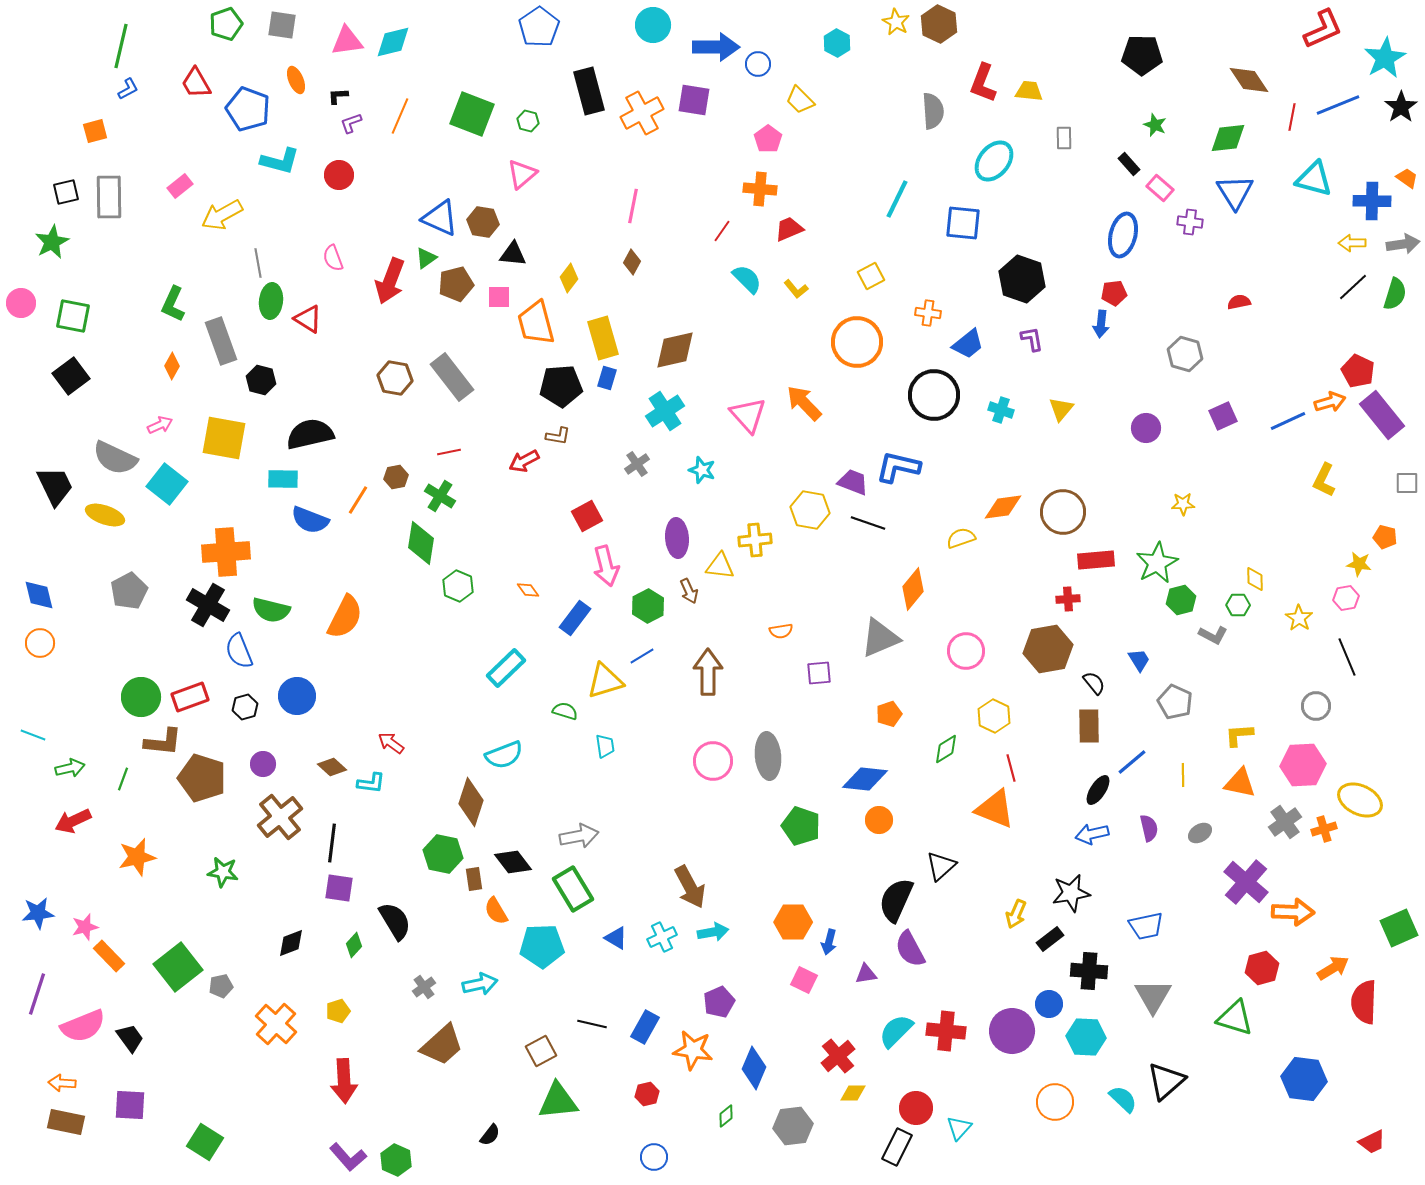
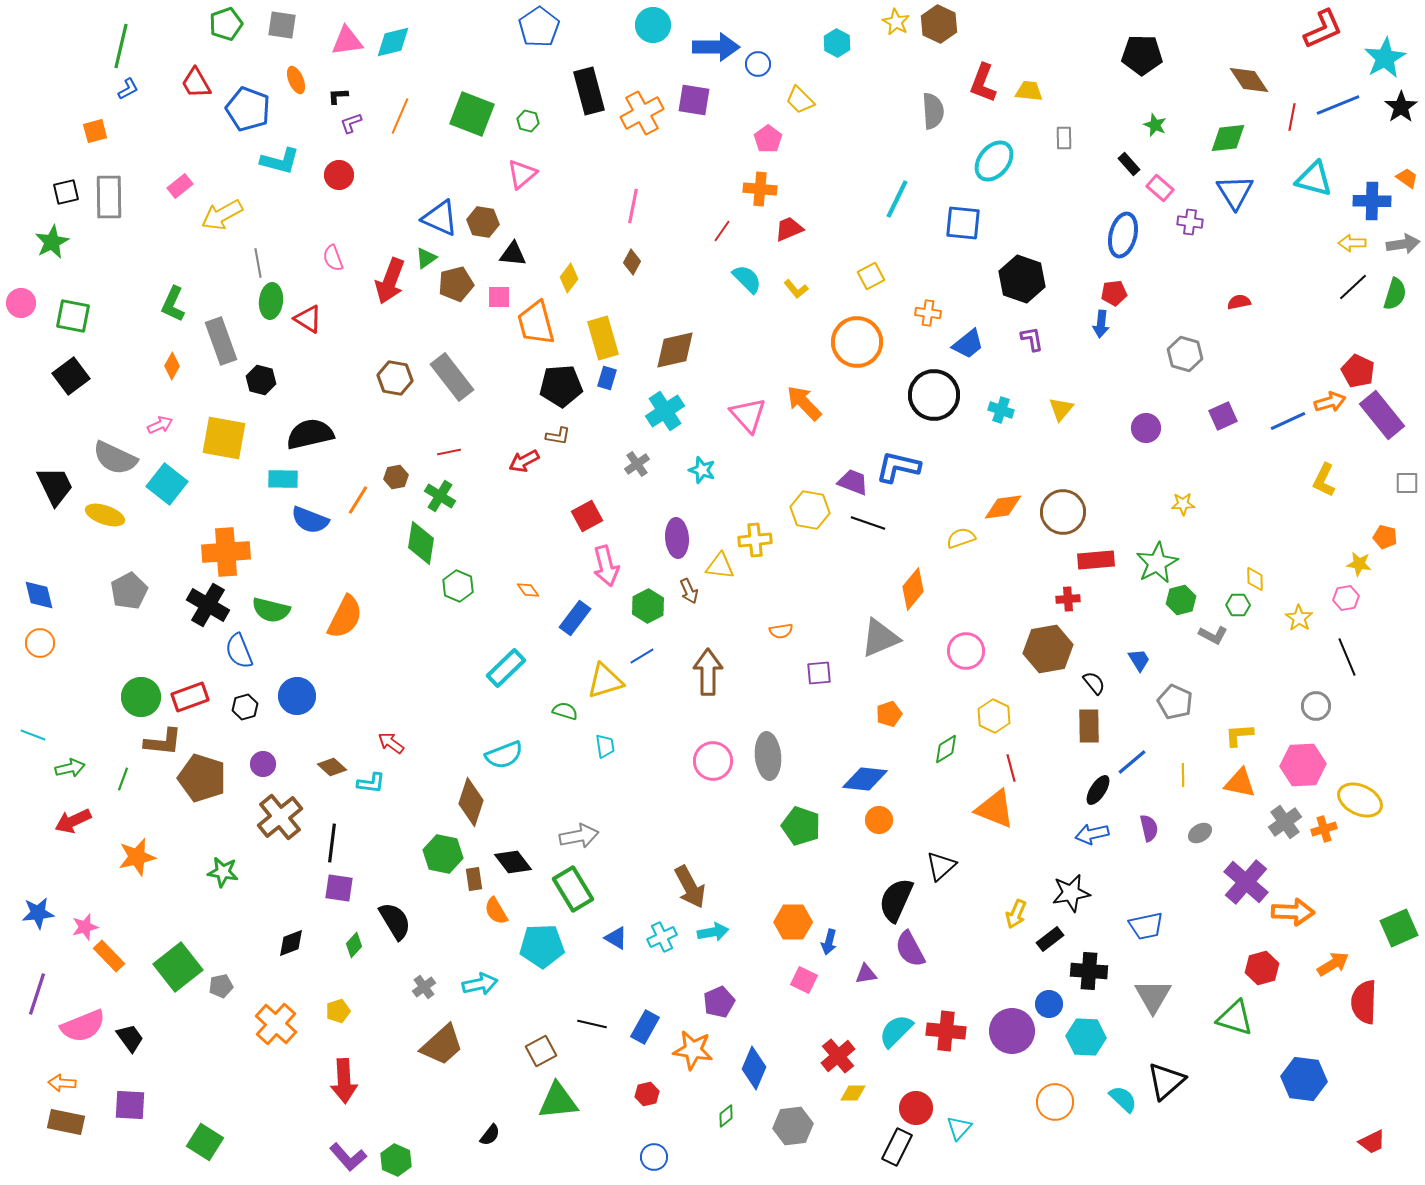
orange arrow at (1333, 968): moved 4 px up
